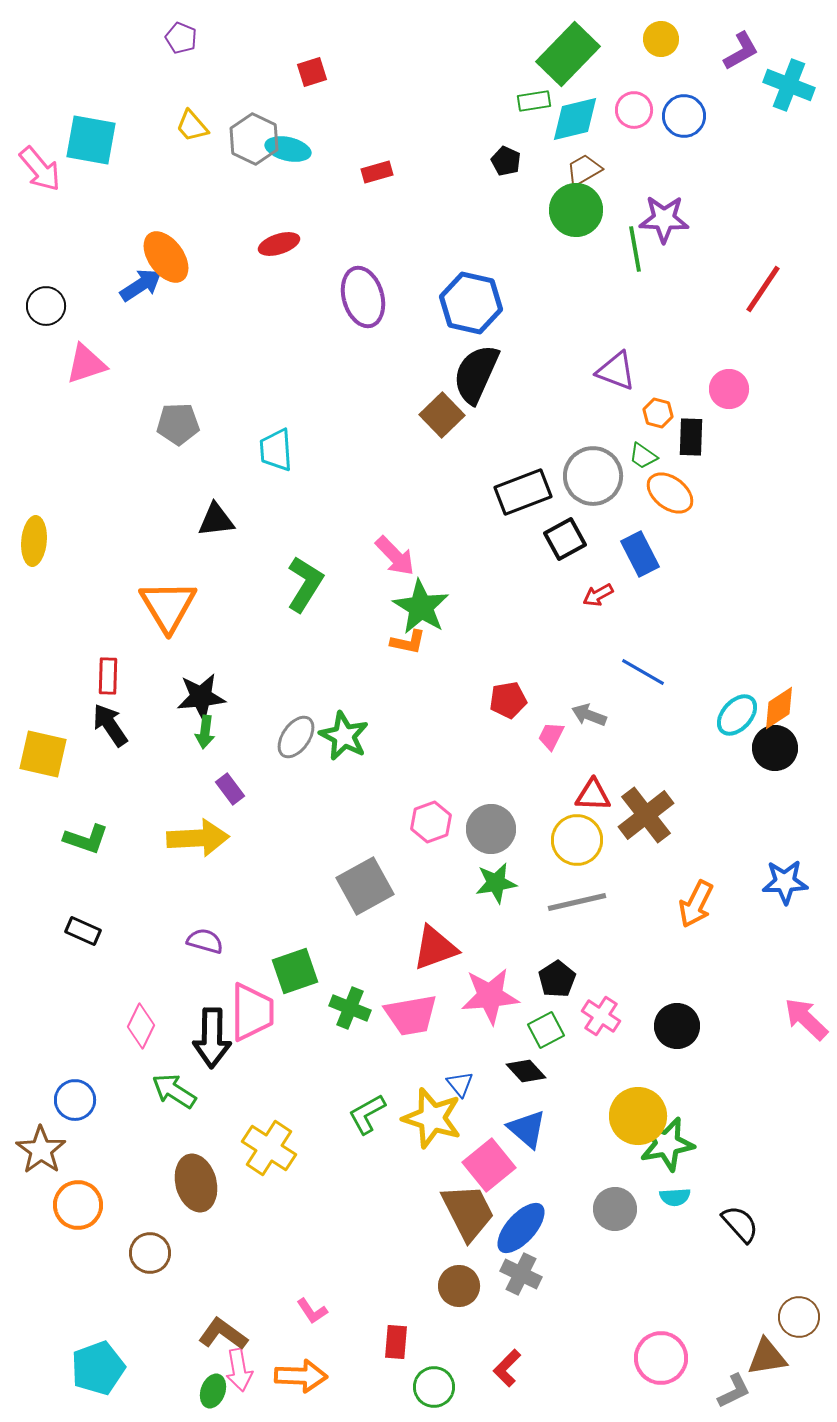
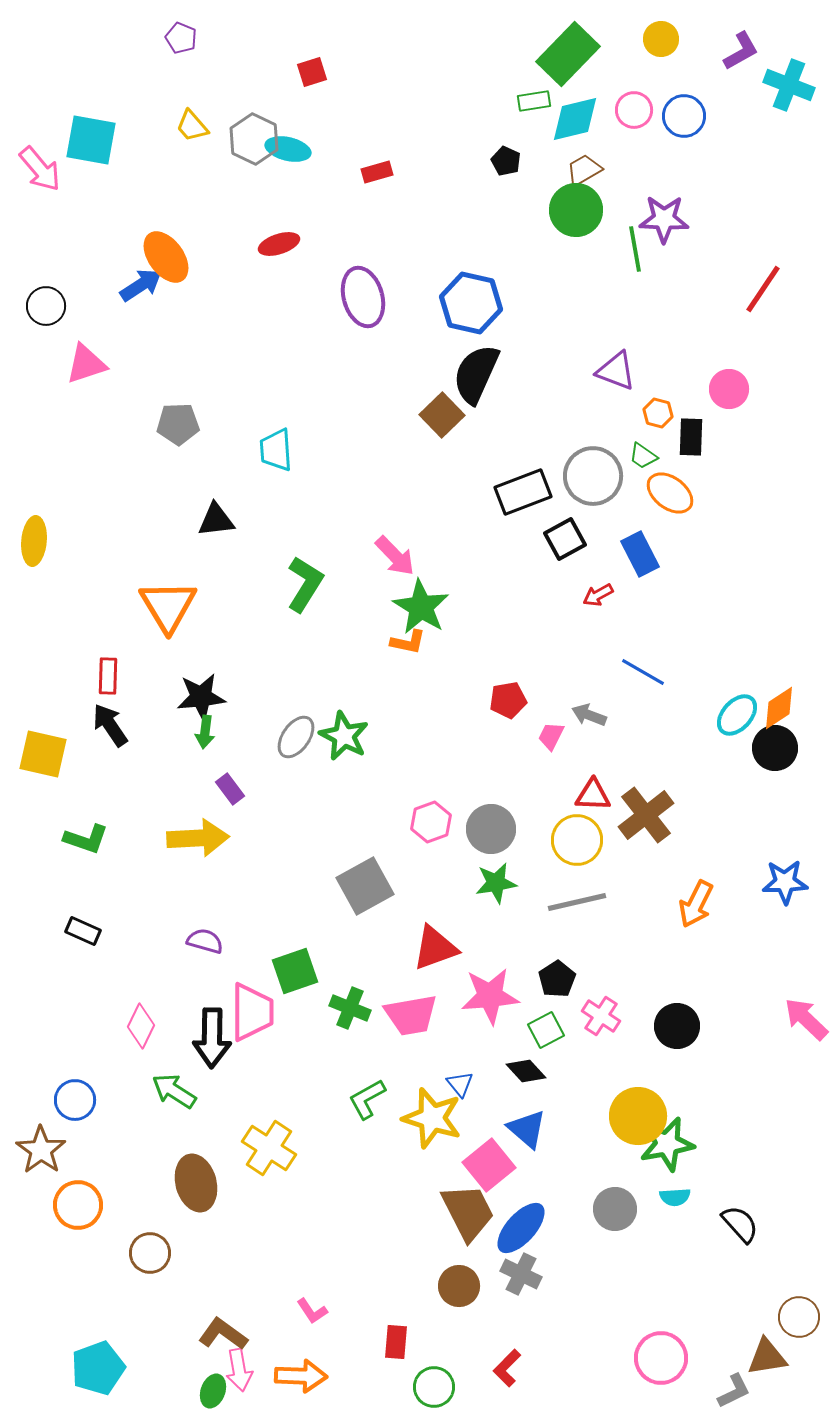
green L-shape at (367, 1114): moved 15 px up
